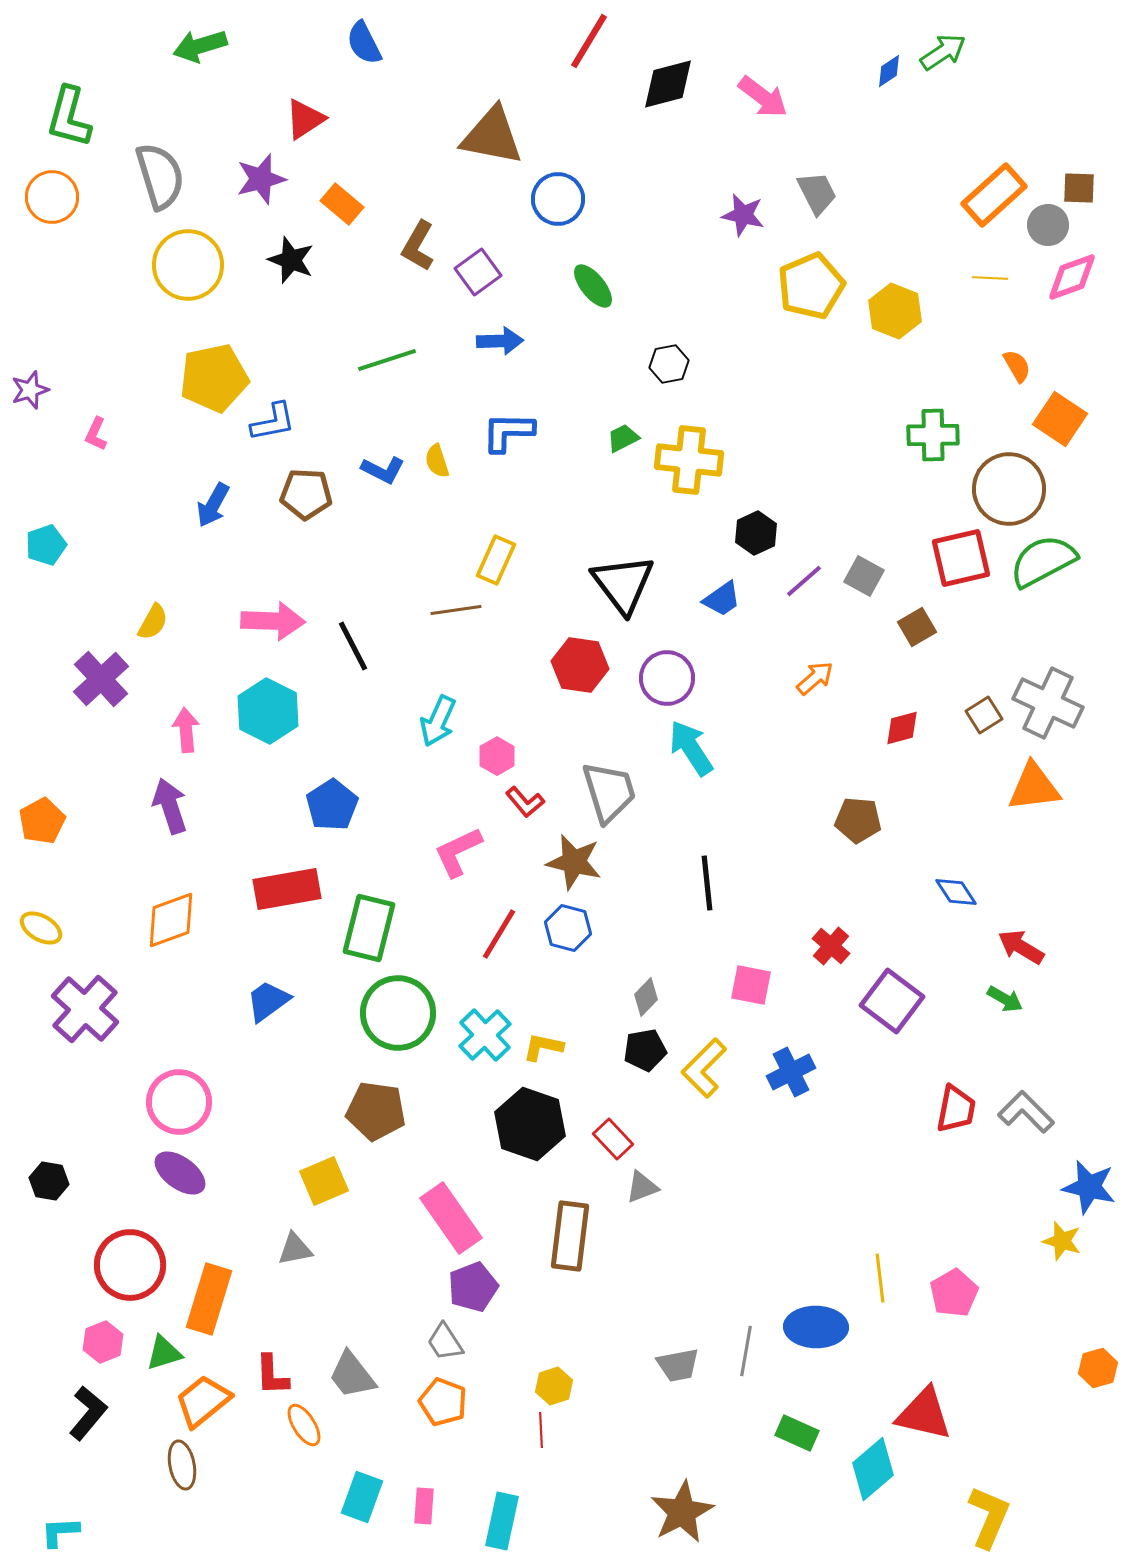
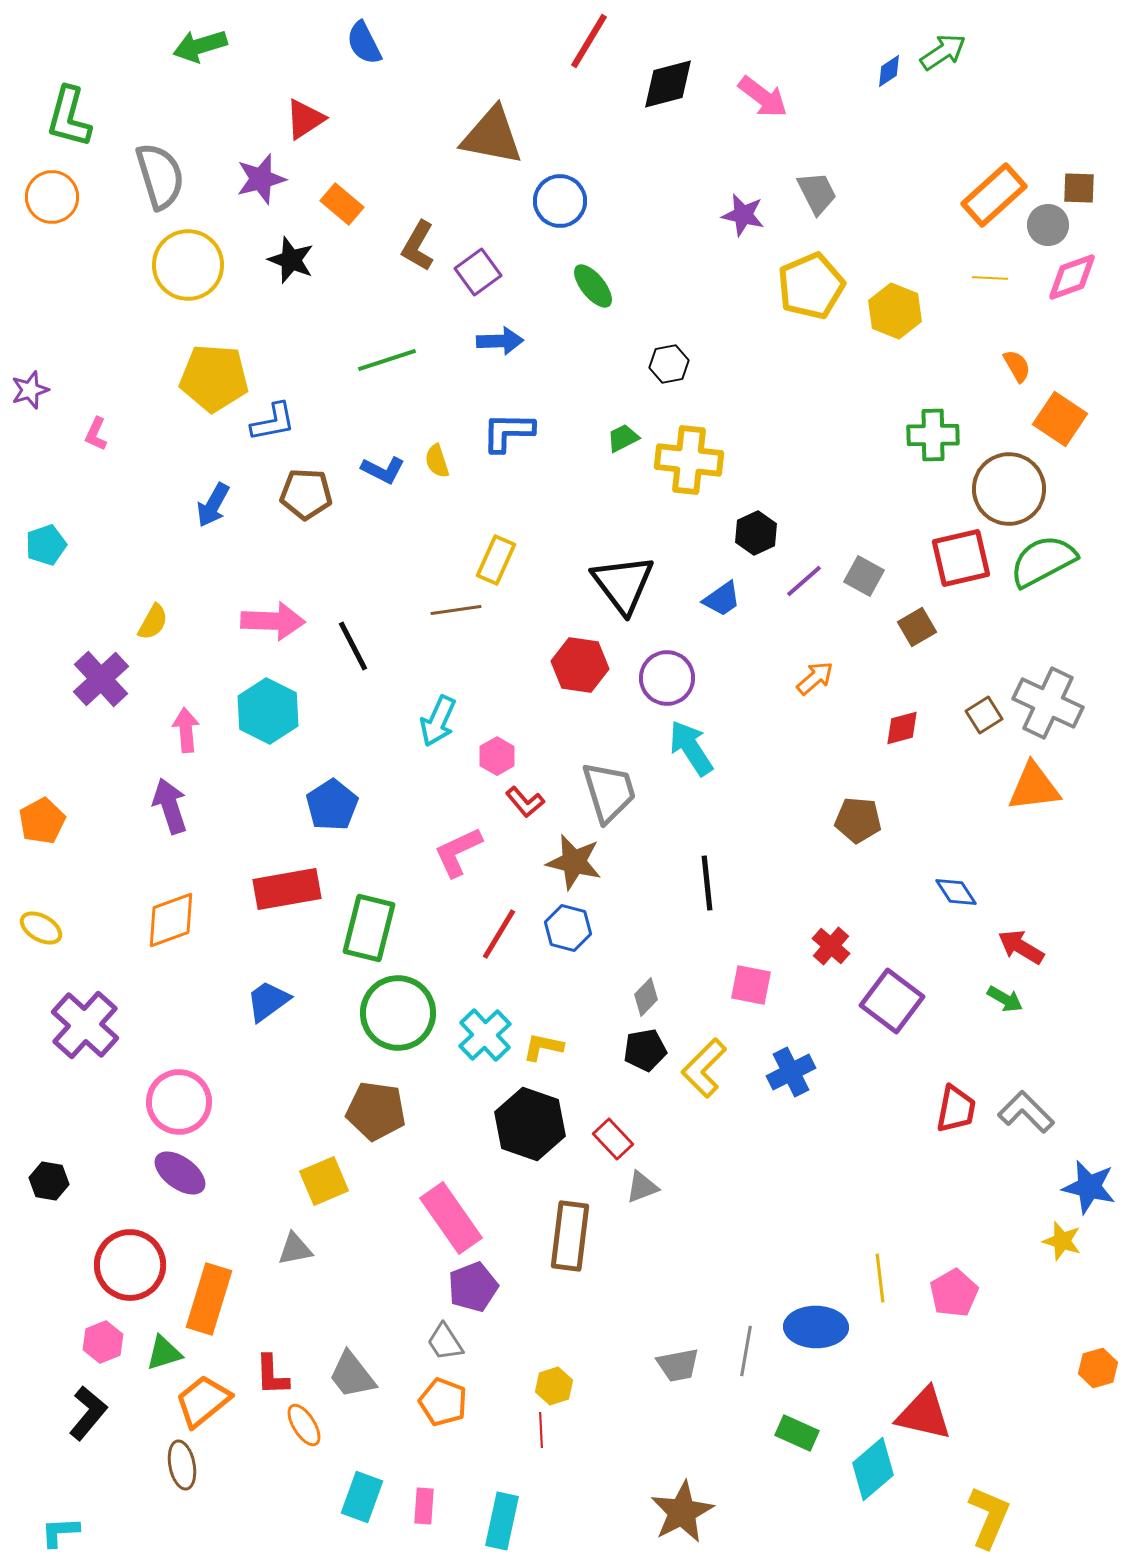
blue circle at (558, 199): moved 2 px right, 2 px down
yellow pentagon at (214, 378): rotated 16 degrees clockwise
purple cross at (85, 1009): moved 16 px down
